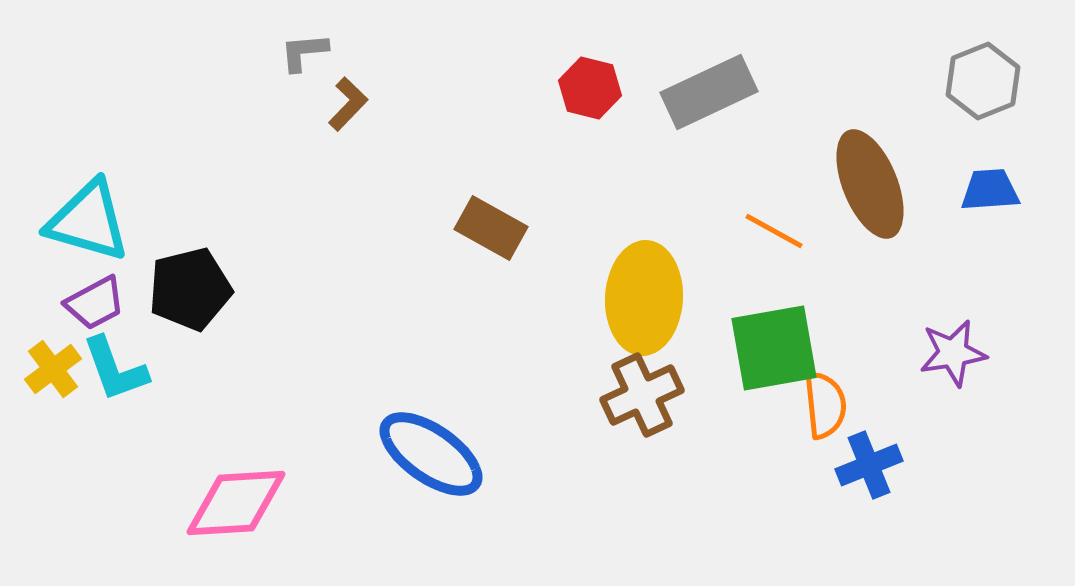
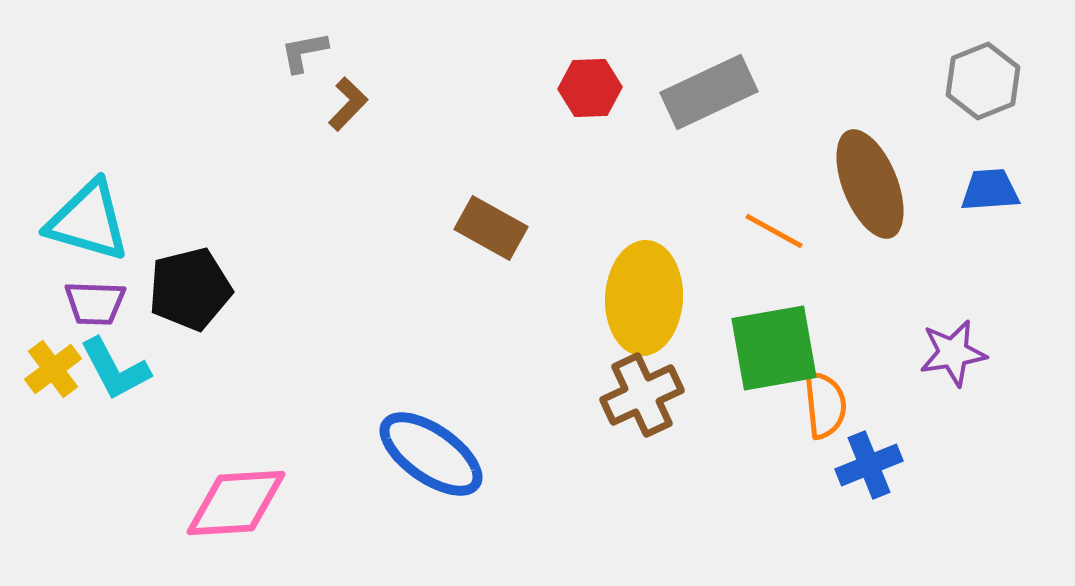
gray L-shape: rotated 6 degrees counterclockwise
red hexagon: rotated 16 degrees counterclockwise
purple trapezoid: rotated 30 degrees clockwise
cyan L-shape: rotated 8 degrees counterclockwise
